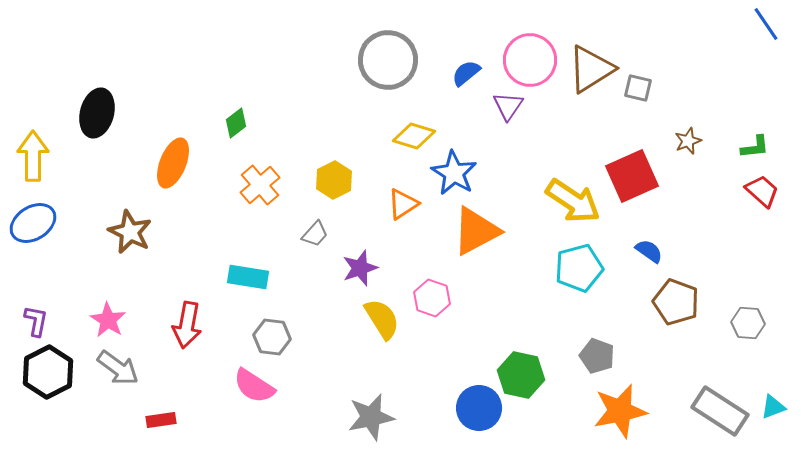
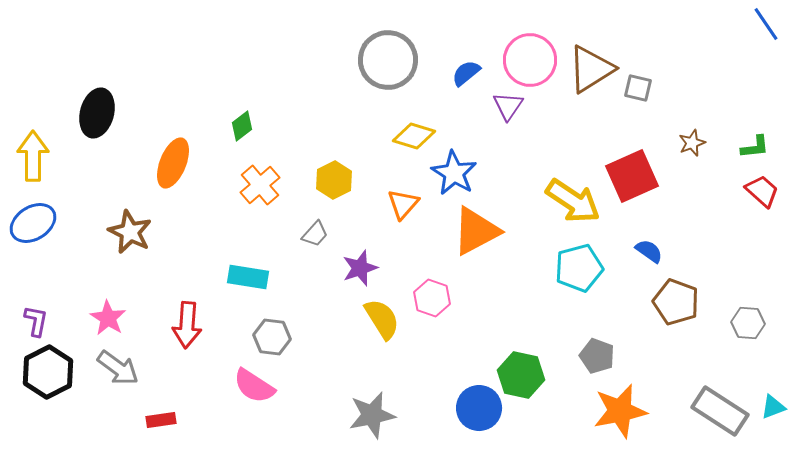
green diamond at (236, 123): moved 6 px right, 3 px down
brown star at (688, 141): moved 4 px right, 2 px down
orange triangle at (403, 204): rotated 16 degrees counterclockwise
pink star at (108, 320): moved 2 px up
red arrow at (187, 325): rotated 6 degrees counterclockwise
gray star at (371, 417): moved 1 px right, 2 px up
